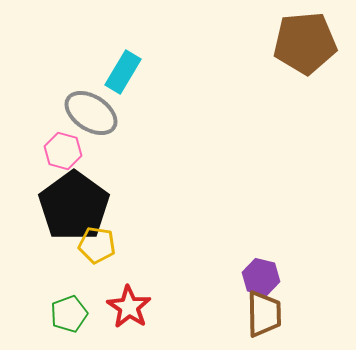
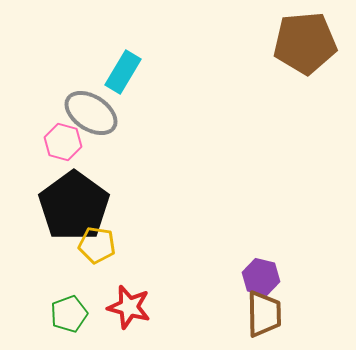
pink hexagon: moved 9 px up
red star: rotated 18 degrees counterclockwise
